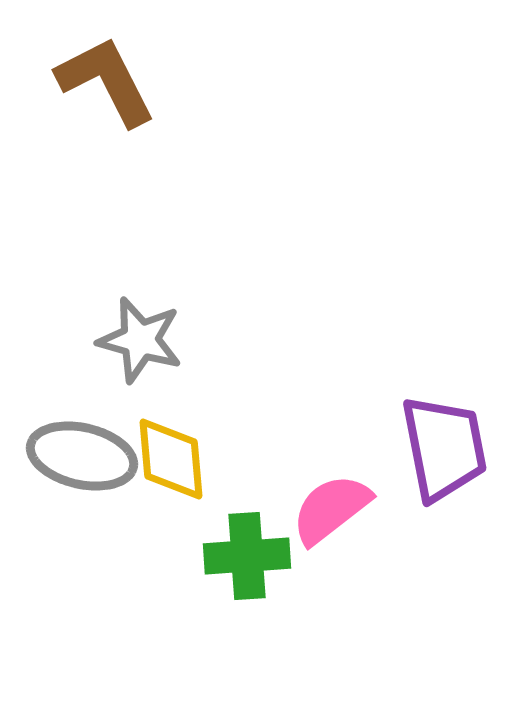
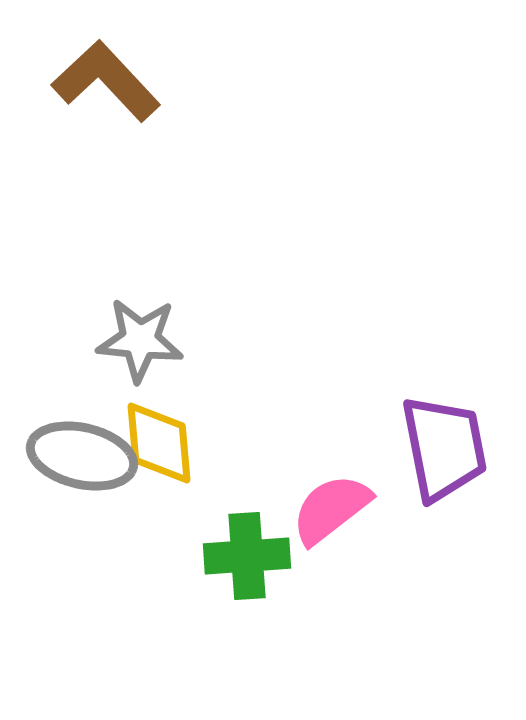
brown L-shape: rotated 16 degrees counterclockwise
gray star: rotated 10 degrees counterclockwise
yellow diamond: moved 12 px left, 16 px up
